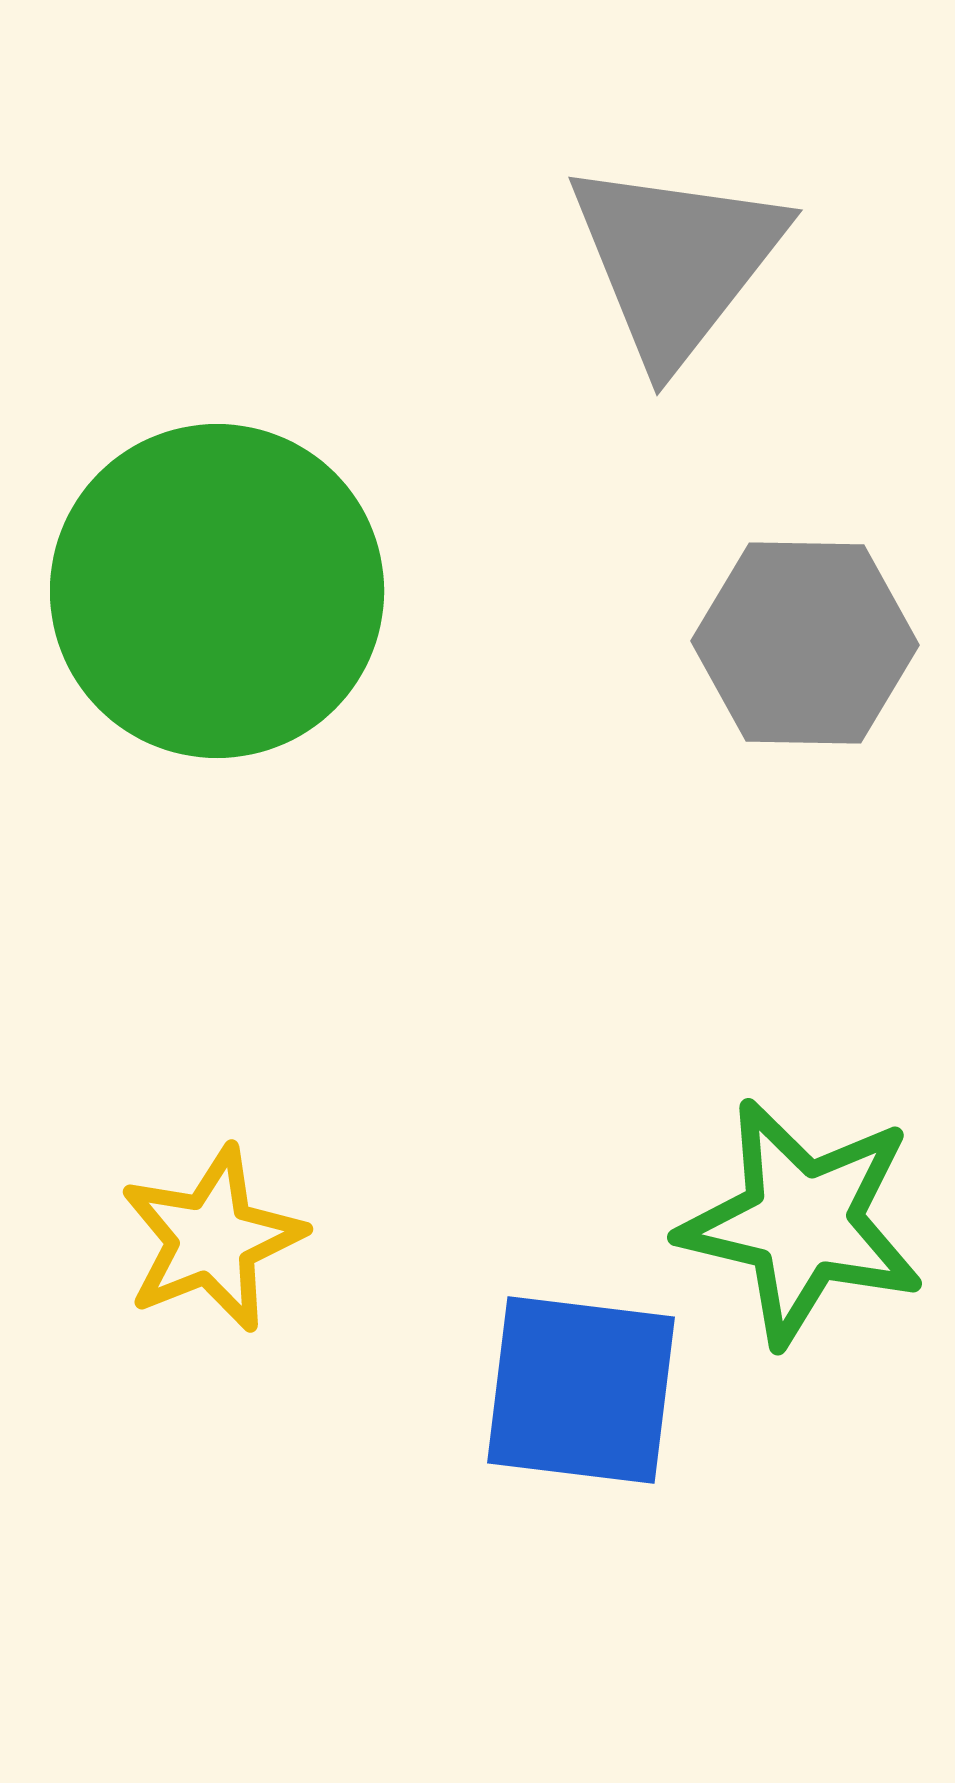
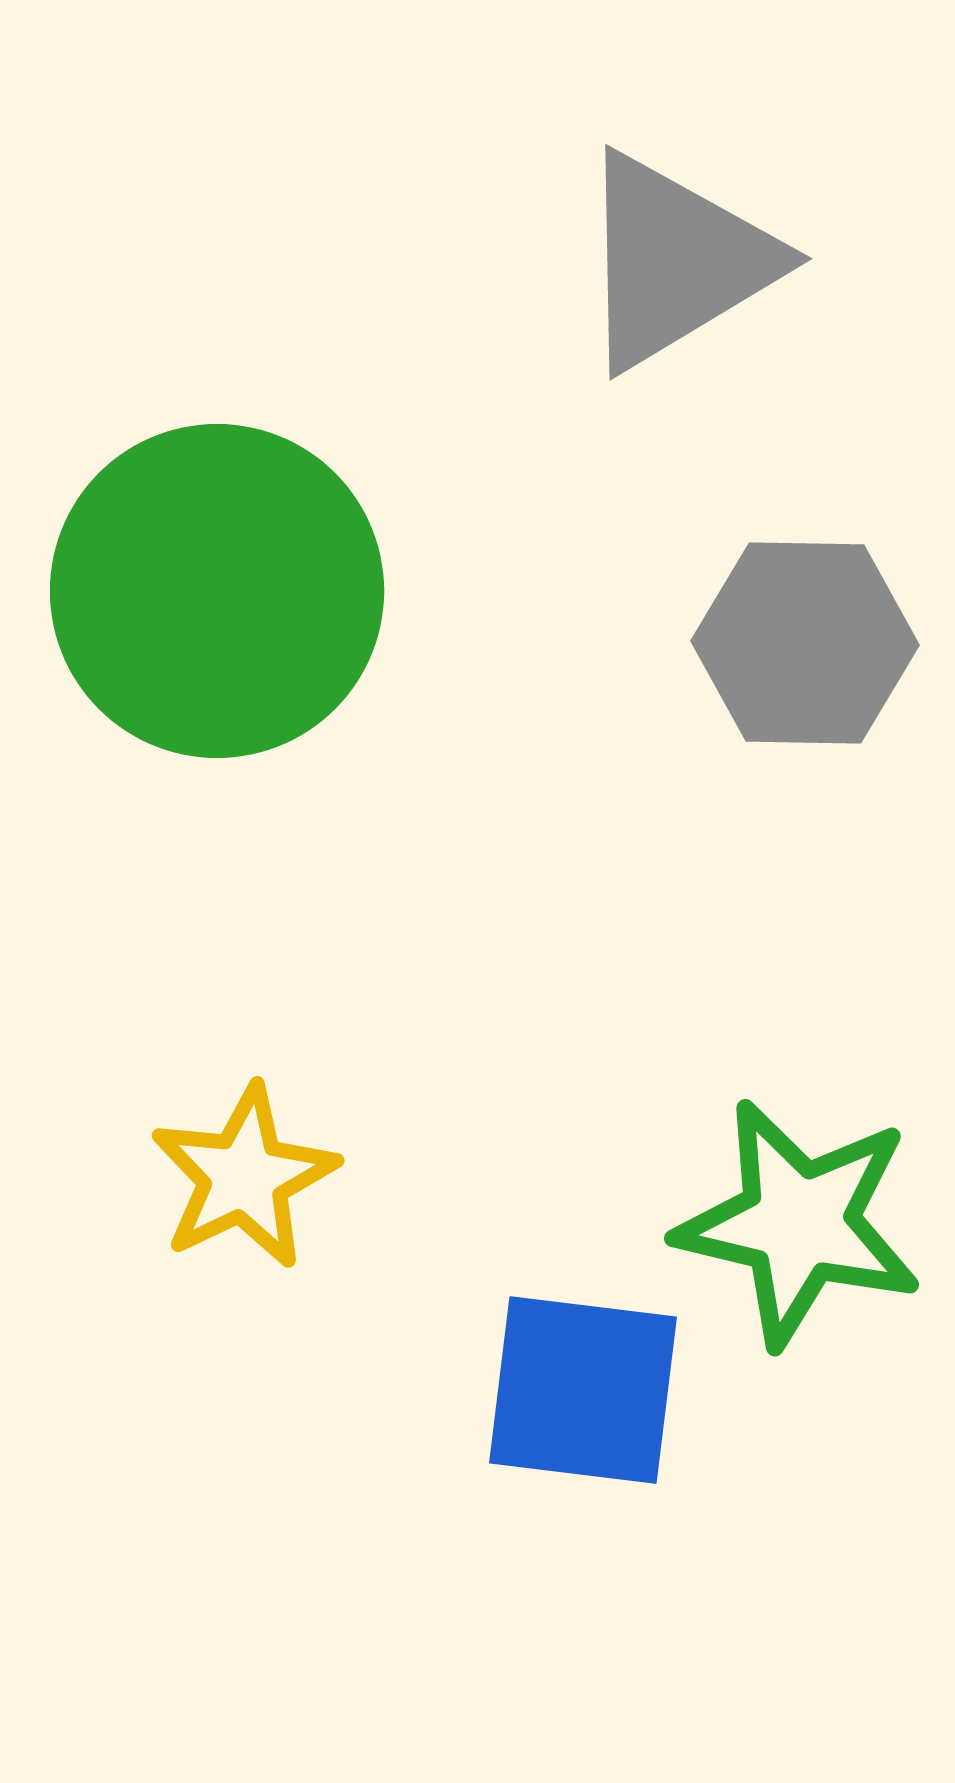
gray triangle: rotated 21 degrees clockwise
green star: moved 3 px left, 1 px down
yellow star: moved 32 px right, 62 px up; rotated 4 degrees counterclockwise
blue square: moved 2 px right
